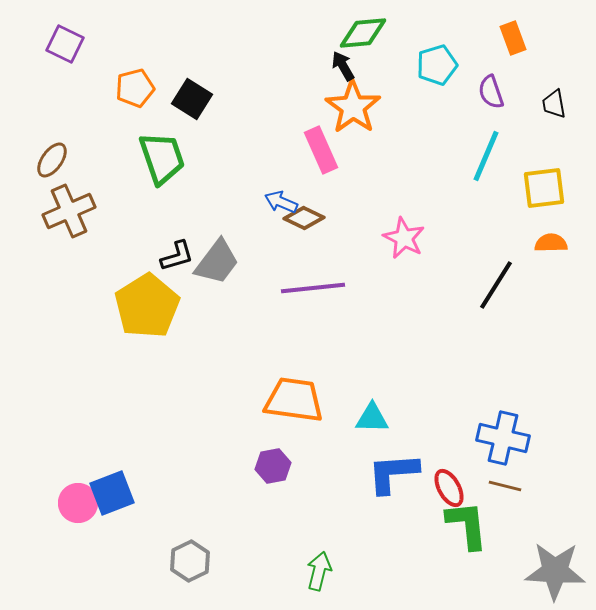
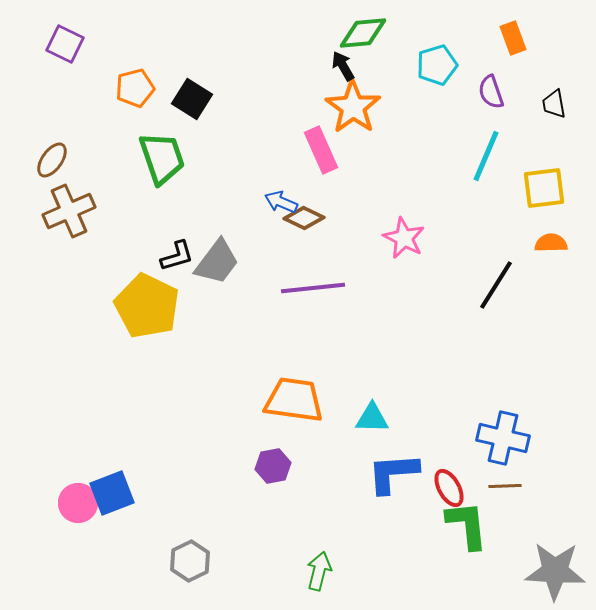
yellow pentagon: rotated 14 degrees counterclockwise
brown line: rotated 16 degrees counterclockwise
